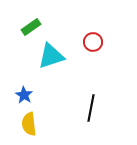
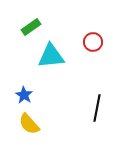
cyan triangle: rotated 12 degrees clockwise
black line: moved 6 px right
yellow semicircle: rotated 35 degrees counterclockwise
